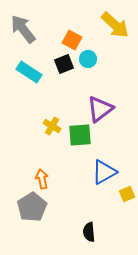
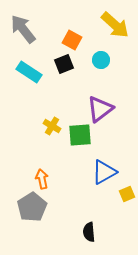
cyan circle: moved 13 px right, 1 px down
